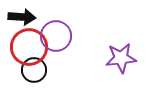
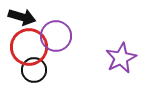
black arrow: rotated 12 degrees clockwise
purple star: rotated 20 degrees counterclockwise
